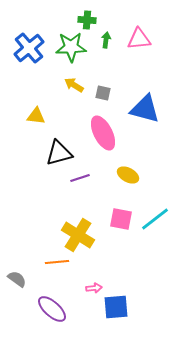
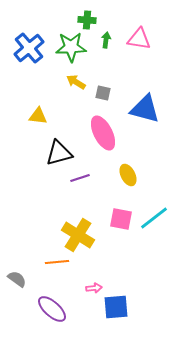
pink triangle: rotated 15 degrees clockwise
yellow arrow: moved 2 px right, 3 px up
yellow triangle: moved 2 px right
yellow ellipse: rotated 35 degrees clockwise
cyan line: moved 1 px left, 1 px up
